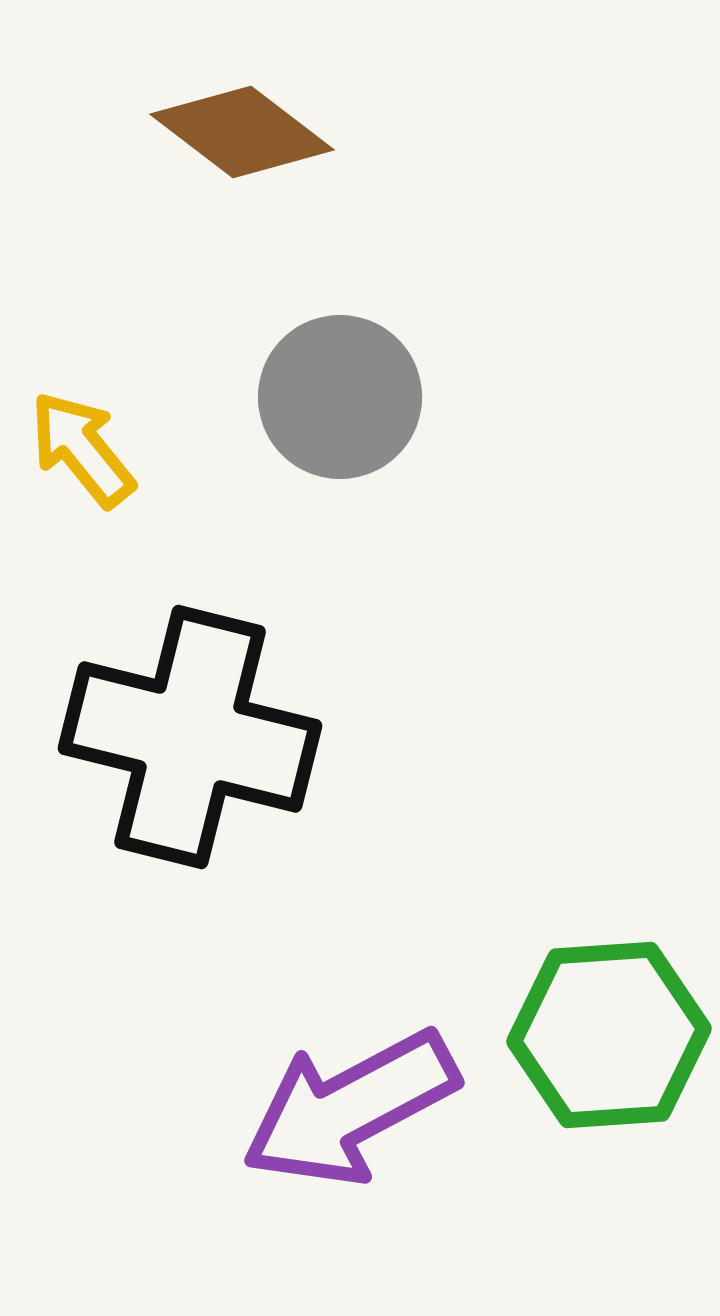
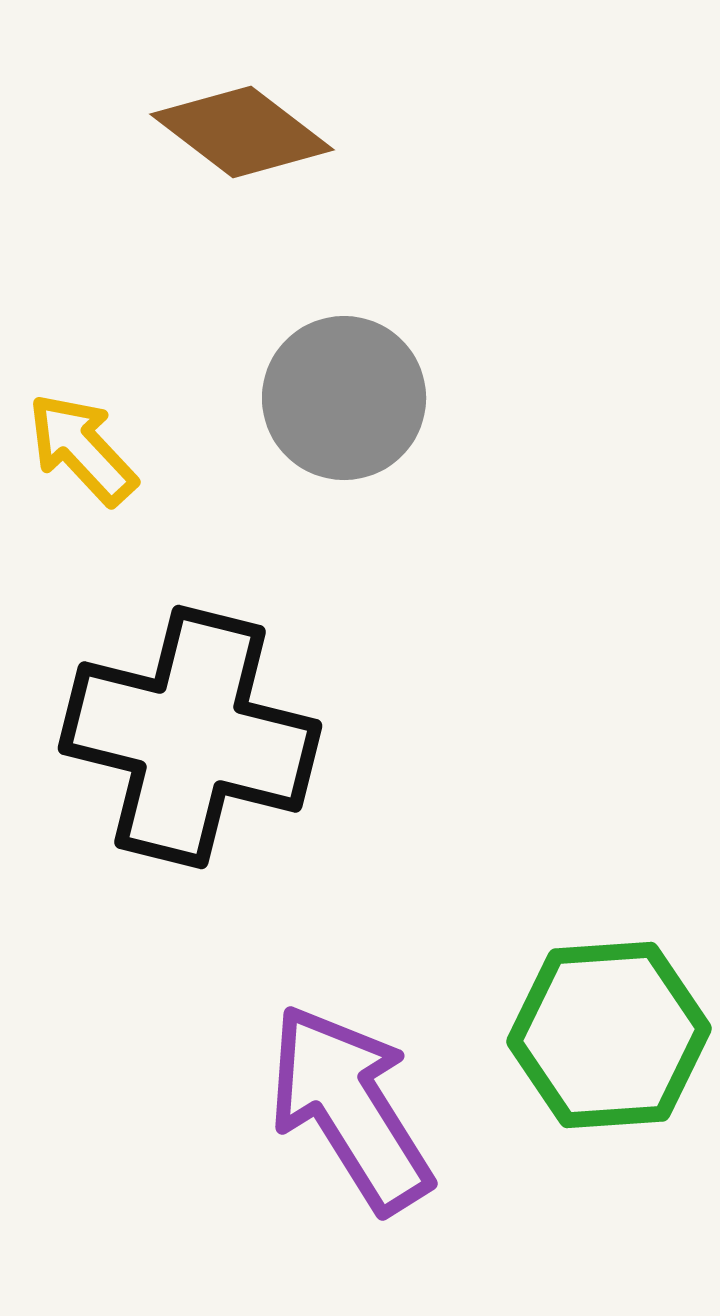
gray circle: moved 4 px right, 1 px down
yellow arrow: rotated 4 degrees counterclockwise
purple arrow: rotated 86 degrees clockwise
